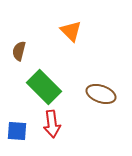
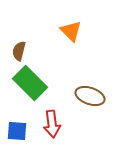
green rectangle: moved 14 px left, 4 px up
brown ellipse: moved 11 px left, 2 px down
